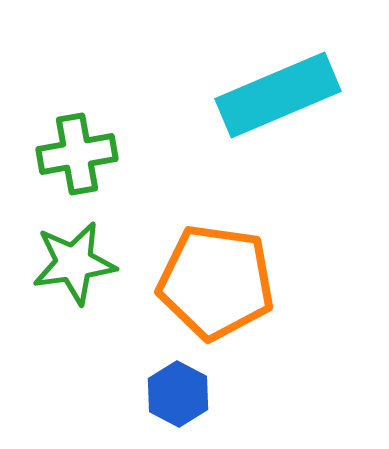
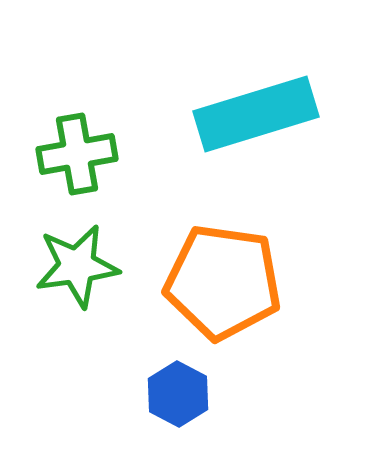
cyan rectangle: moved 22 px left, 19 px down; rotated 6 degrees clockwise
green star: moved 3 px right, 3 px down
orange pentagon: moved 7 px right
